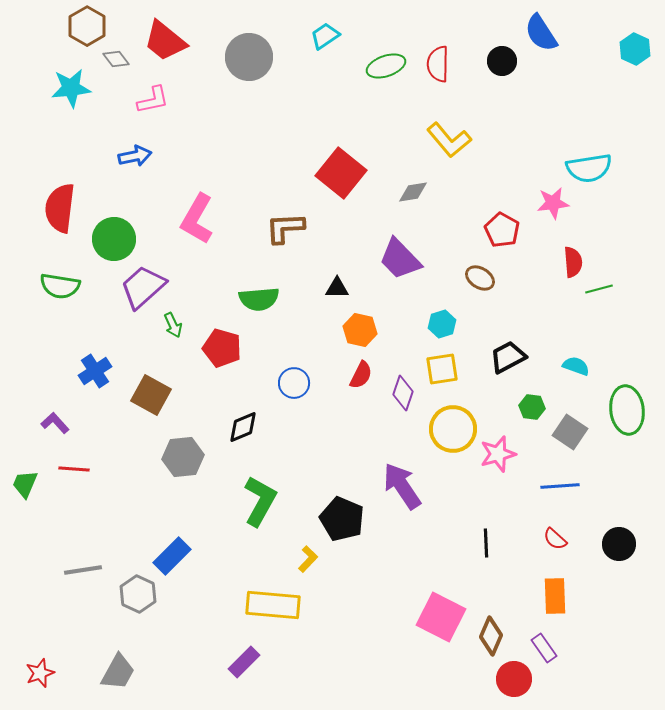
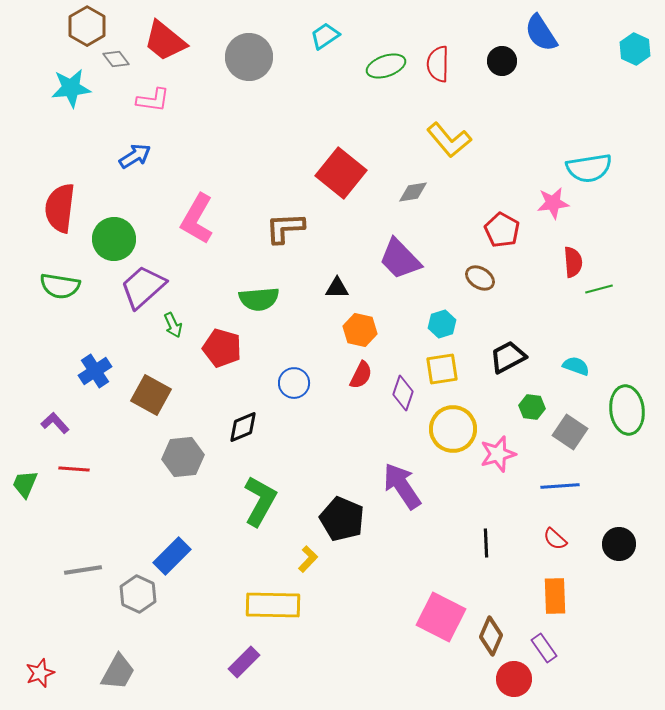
pink L-shape at (153, 100): rotated 20 degrees clockwise
blue arrow at (135, 156): rotated 20 degrees counterclockwise
yellow rectangle at (273, 605): rotated 4 degrees counterclockwise
